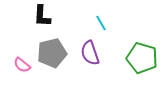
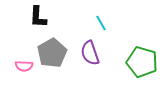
black L-shape: moved 4 px left, 1 px down
gray pentagon: rotated 16 degrees counterclockwise
green pentagon: moved 4 px down
pink semicircle: moved 2 px right, 1 px down; rotated 36 degrees counterclockwise
